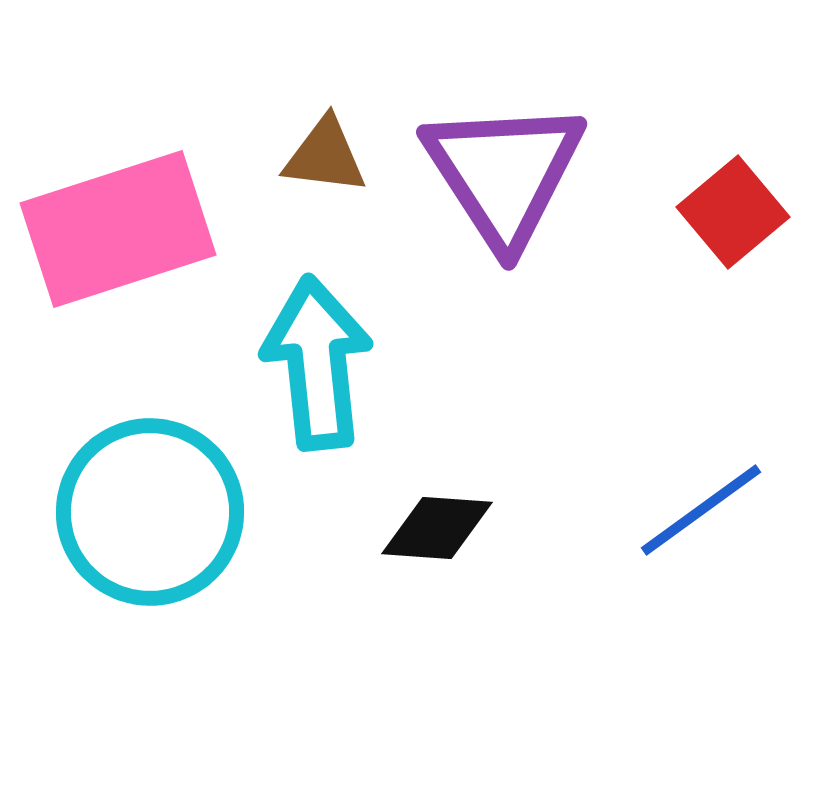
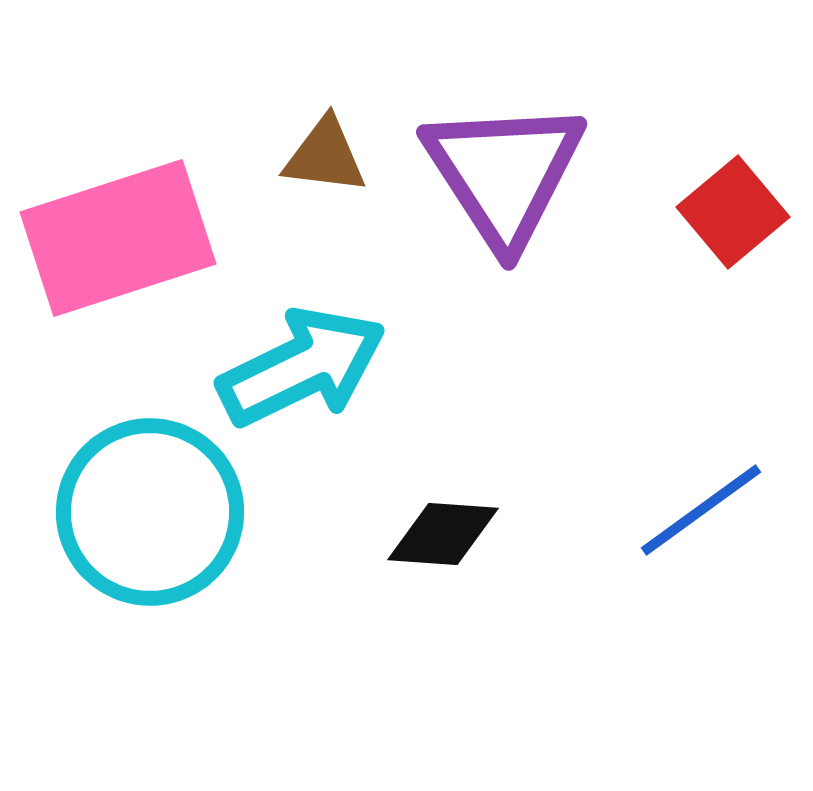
pink rectangle: moved 9 px down
cyan arrow: moved 15 px left, 4 px down; rotated 70 degrees clockwise
black diamond: moved 6 px right, 6 px down
